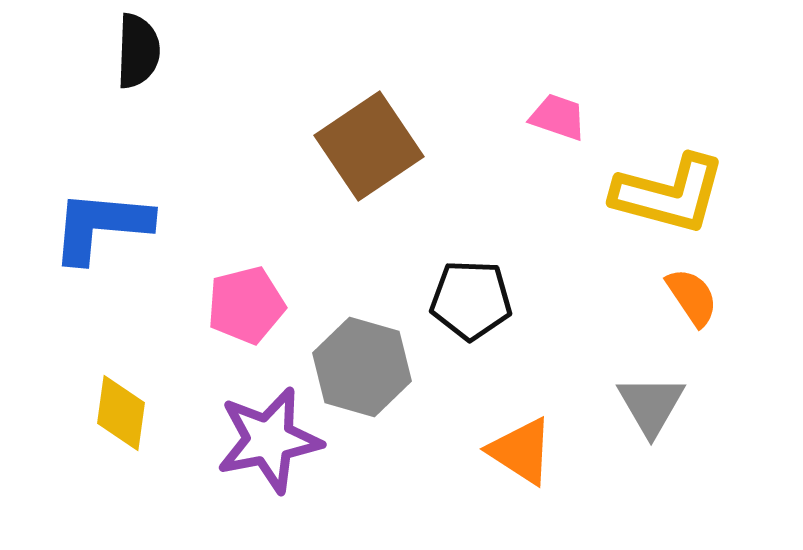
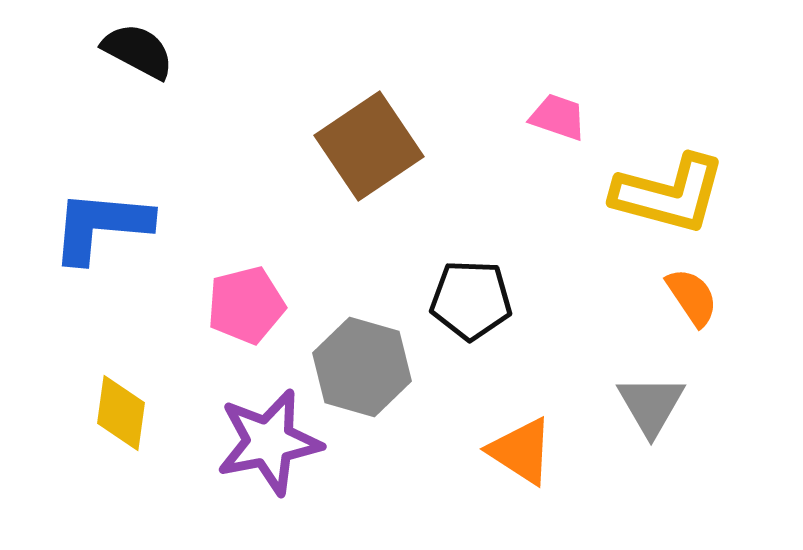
black semicircle: rotated 64 degrees counterclockwise
purple star: moved 2 px down
